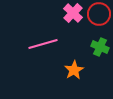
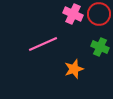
pink cross: moved 1 px down; rotated 18 degrees counterclockwise
pink line: rotated 8 degrees counterclockwise
orange star: moved 1 px up; rotated 12 degrees clockwise
